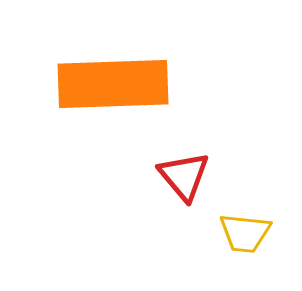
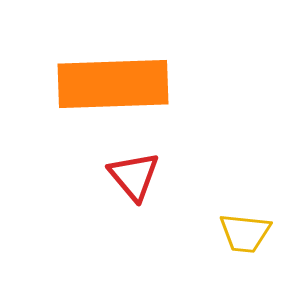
red triangle: moved 50 px left
